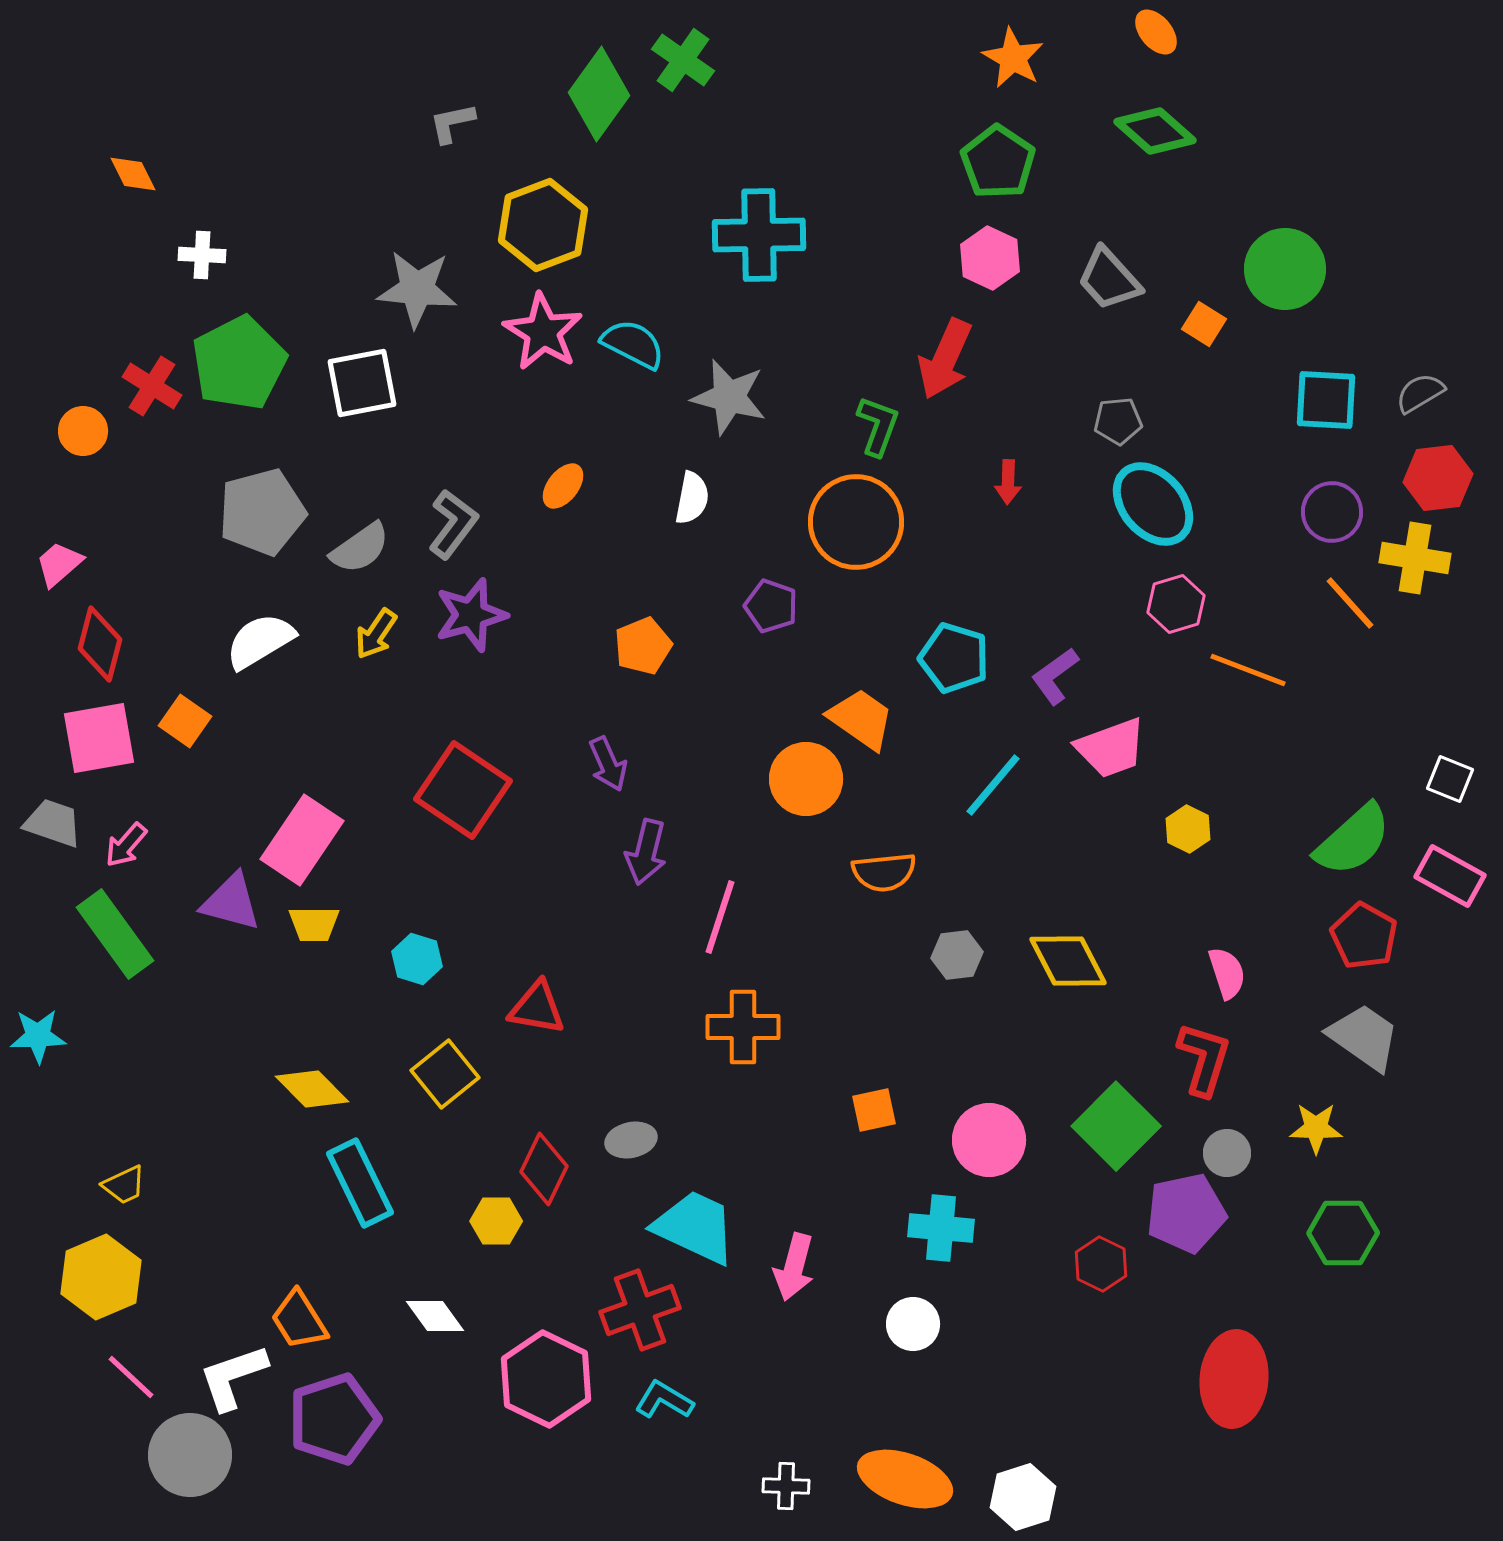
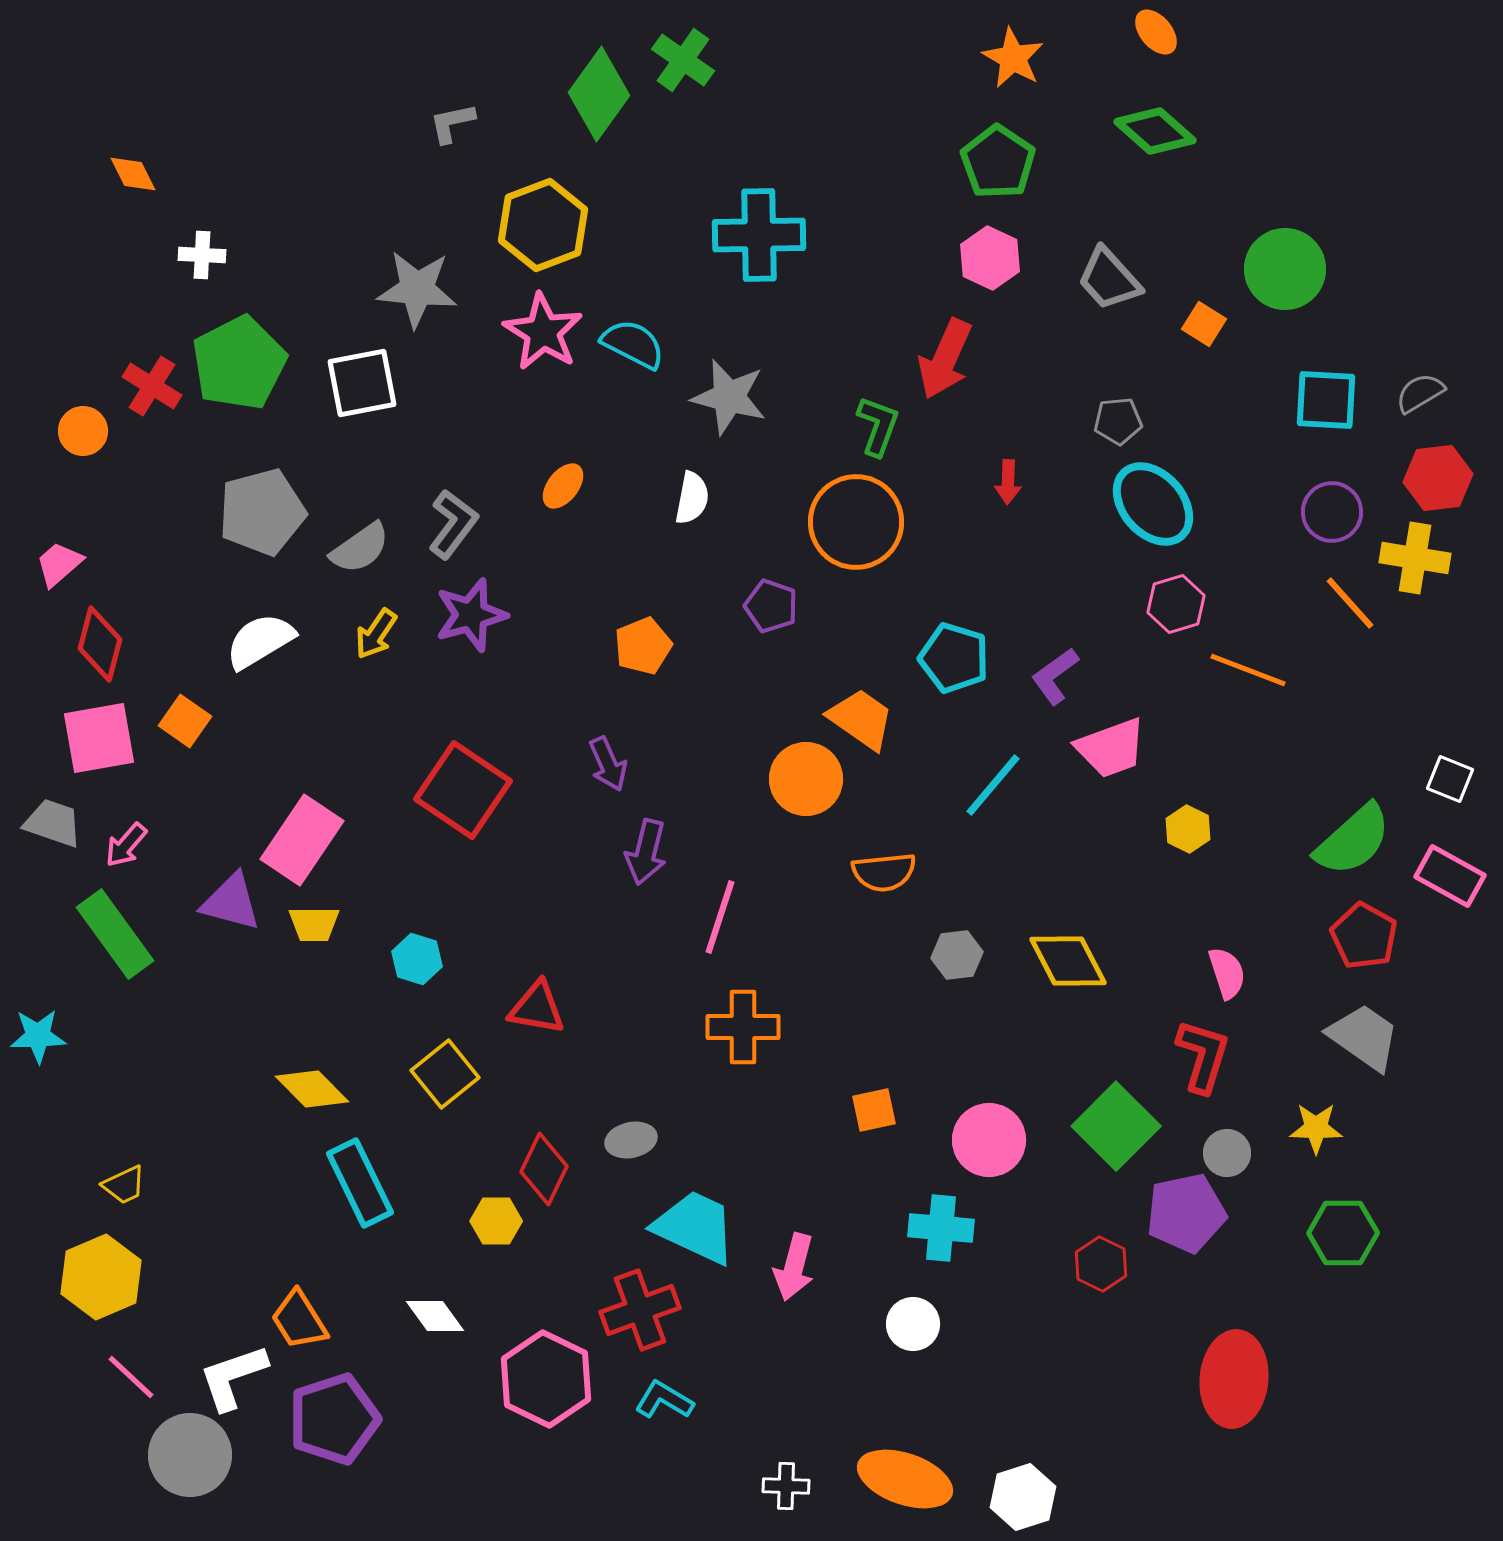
red L-shape at (1204, 1059): moved 1 px left, 3 px up
